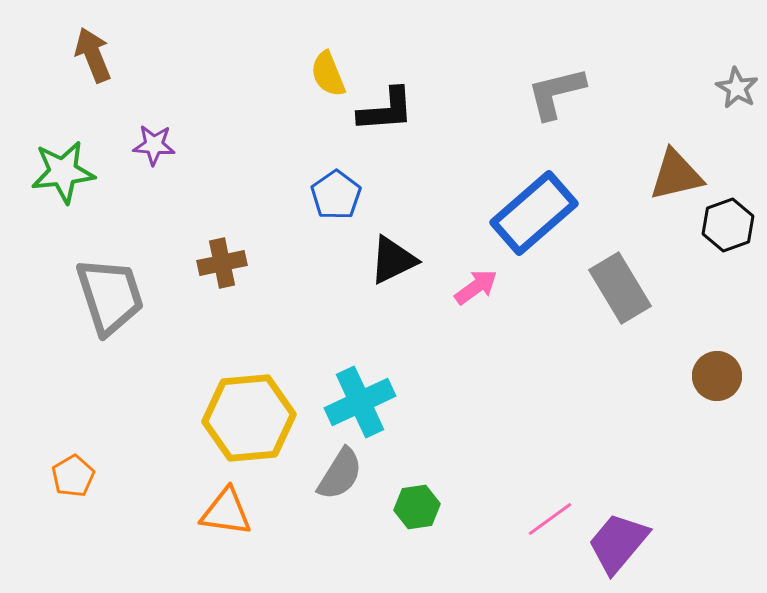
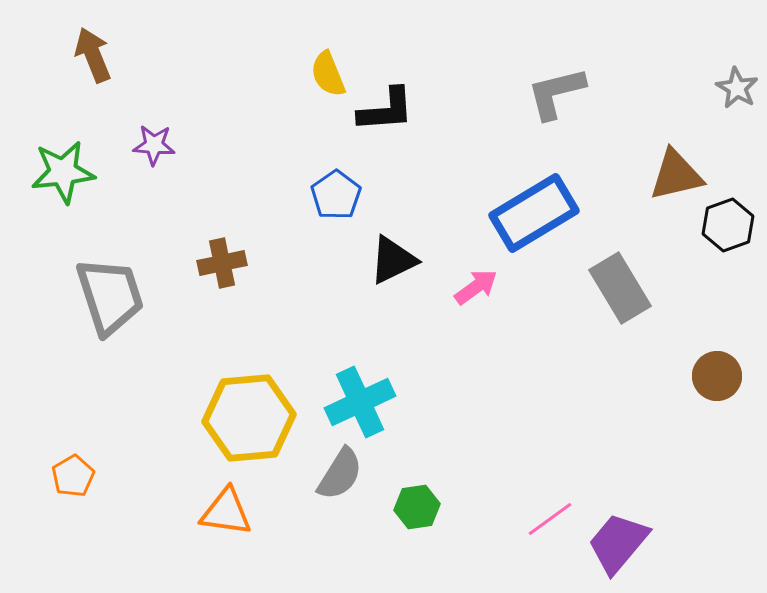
blue rectangle: rotated 10 degrees clockwise
